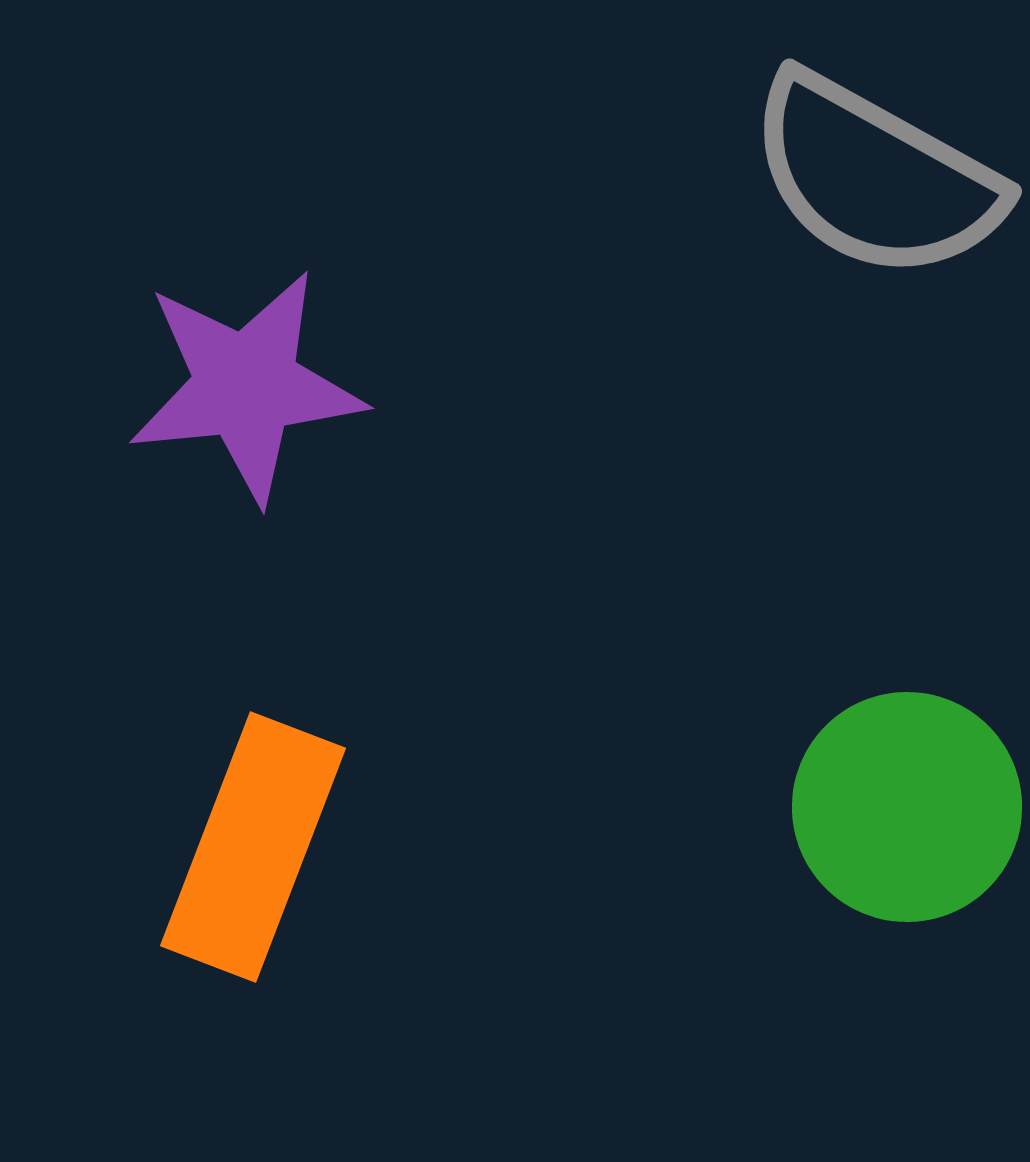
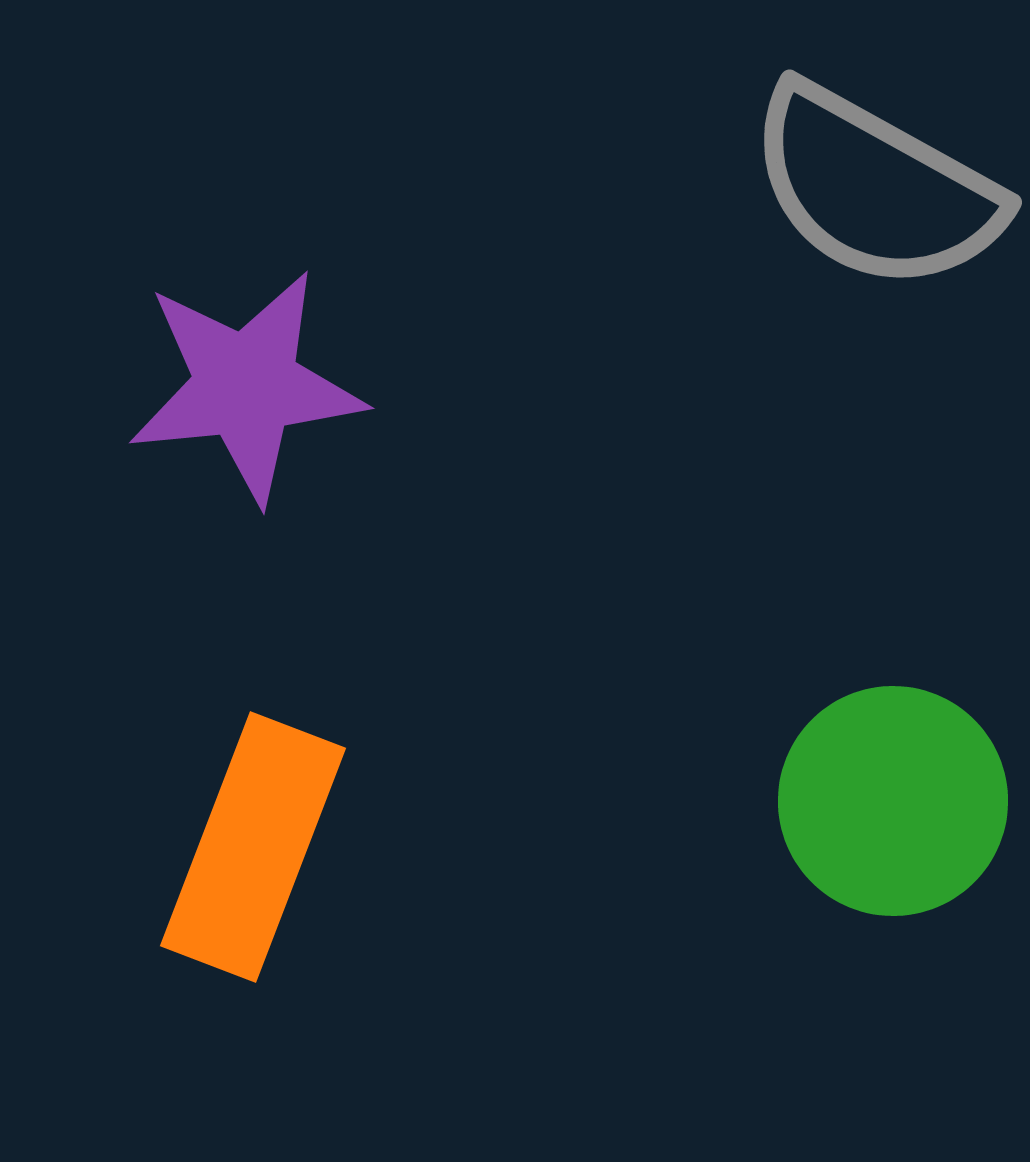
gray semicircle: moved 11 px down
green circle: moved 14 px left, 6 px up
